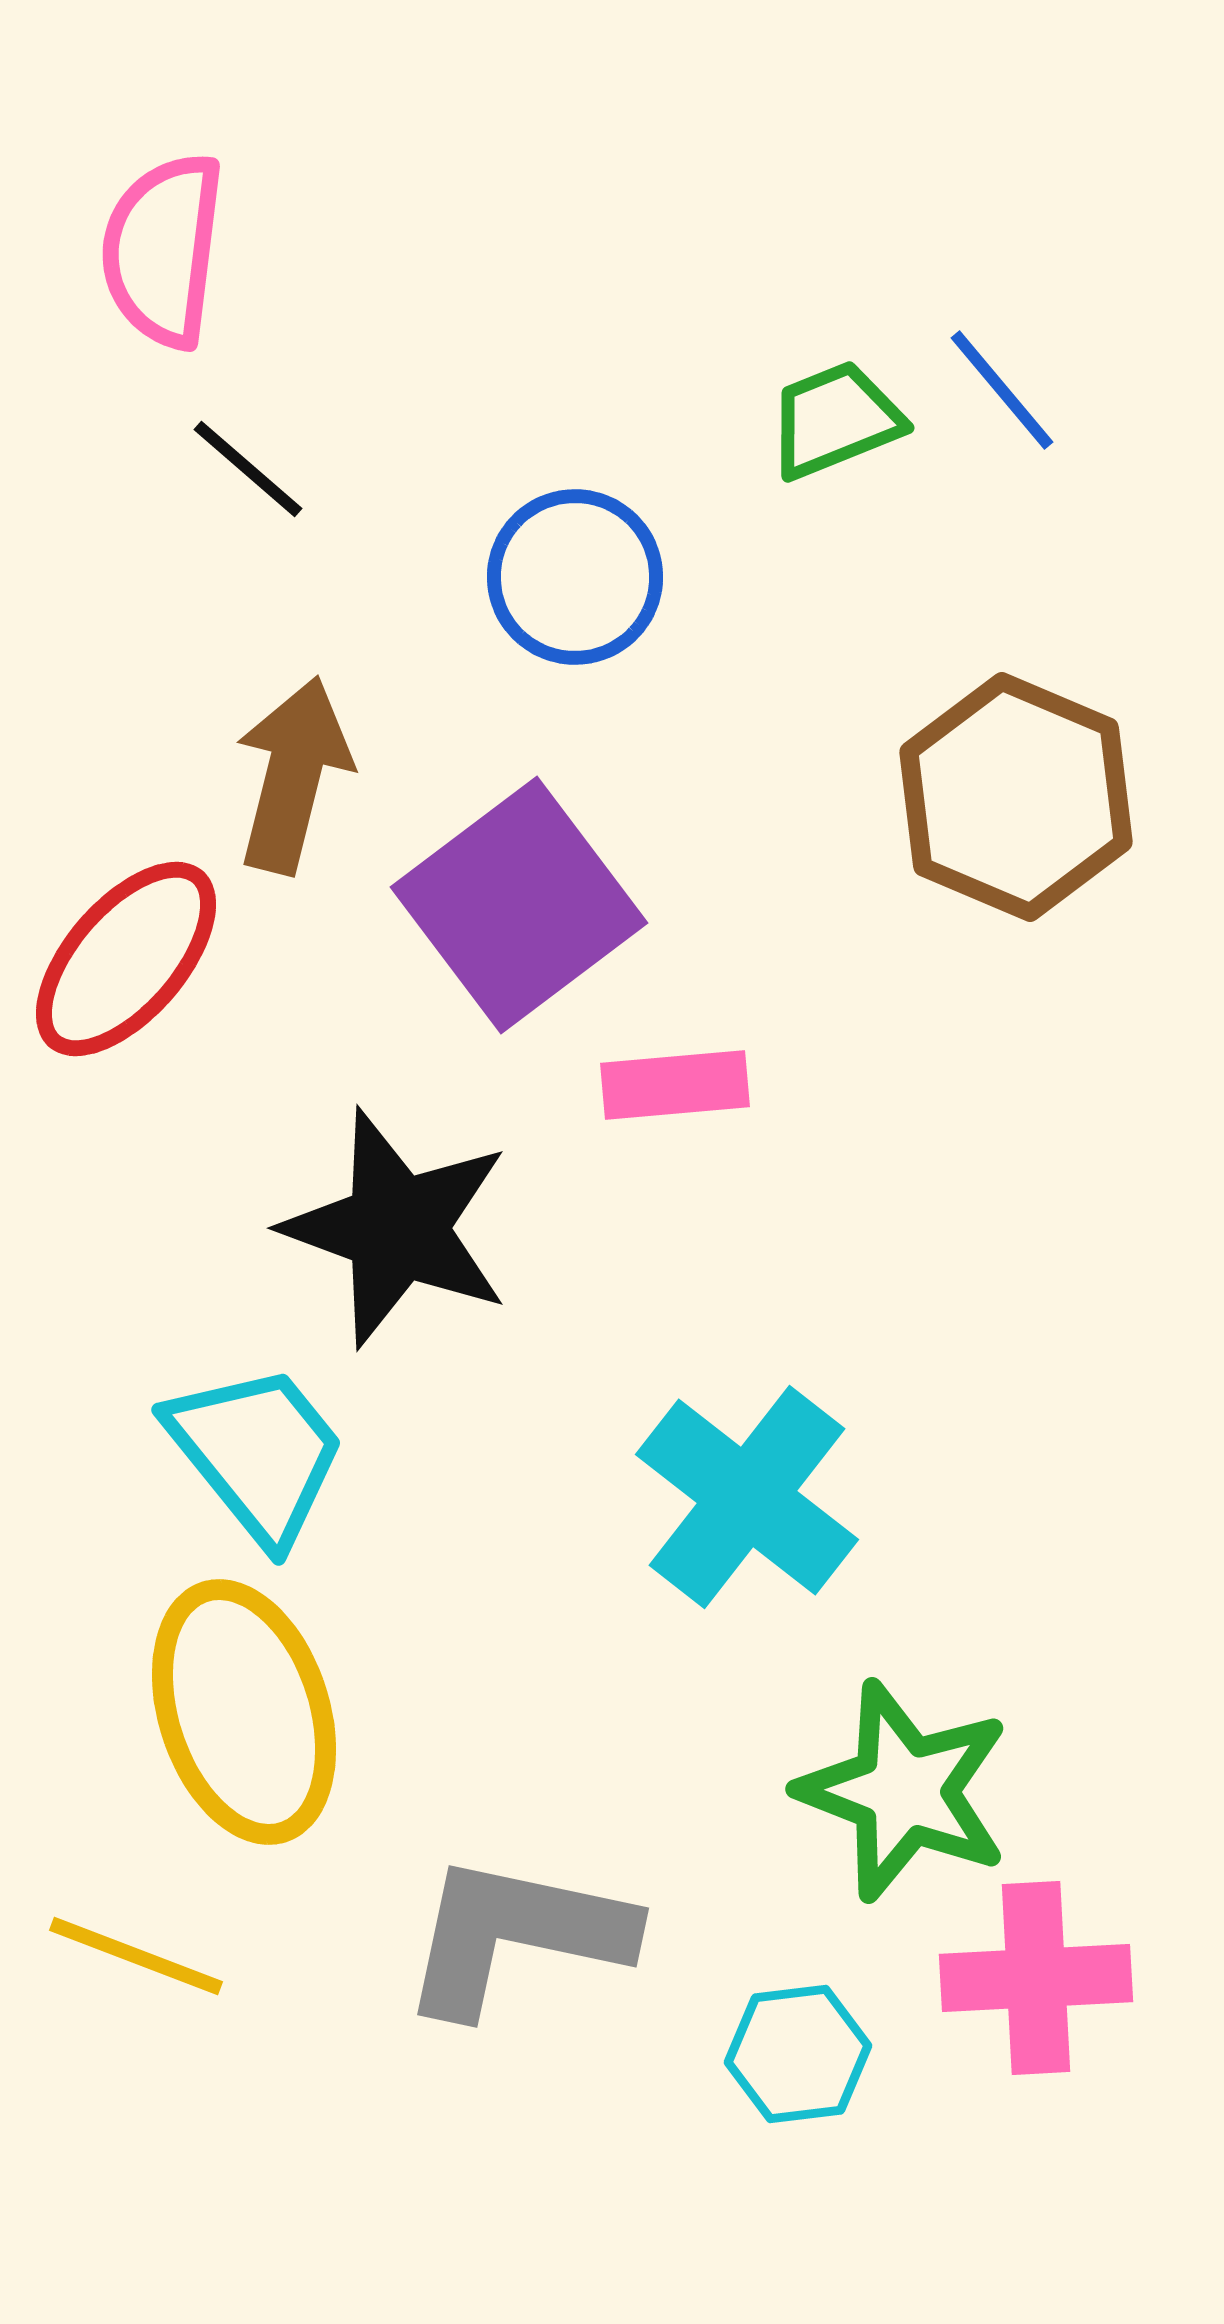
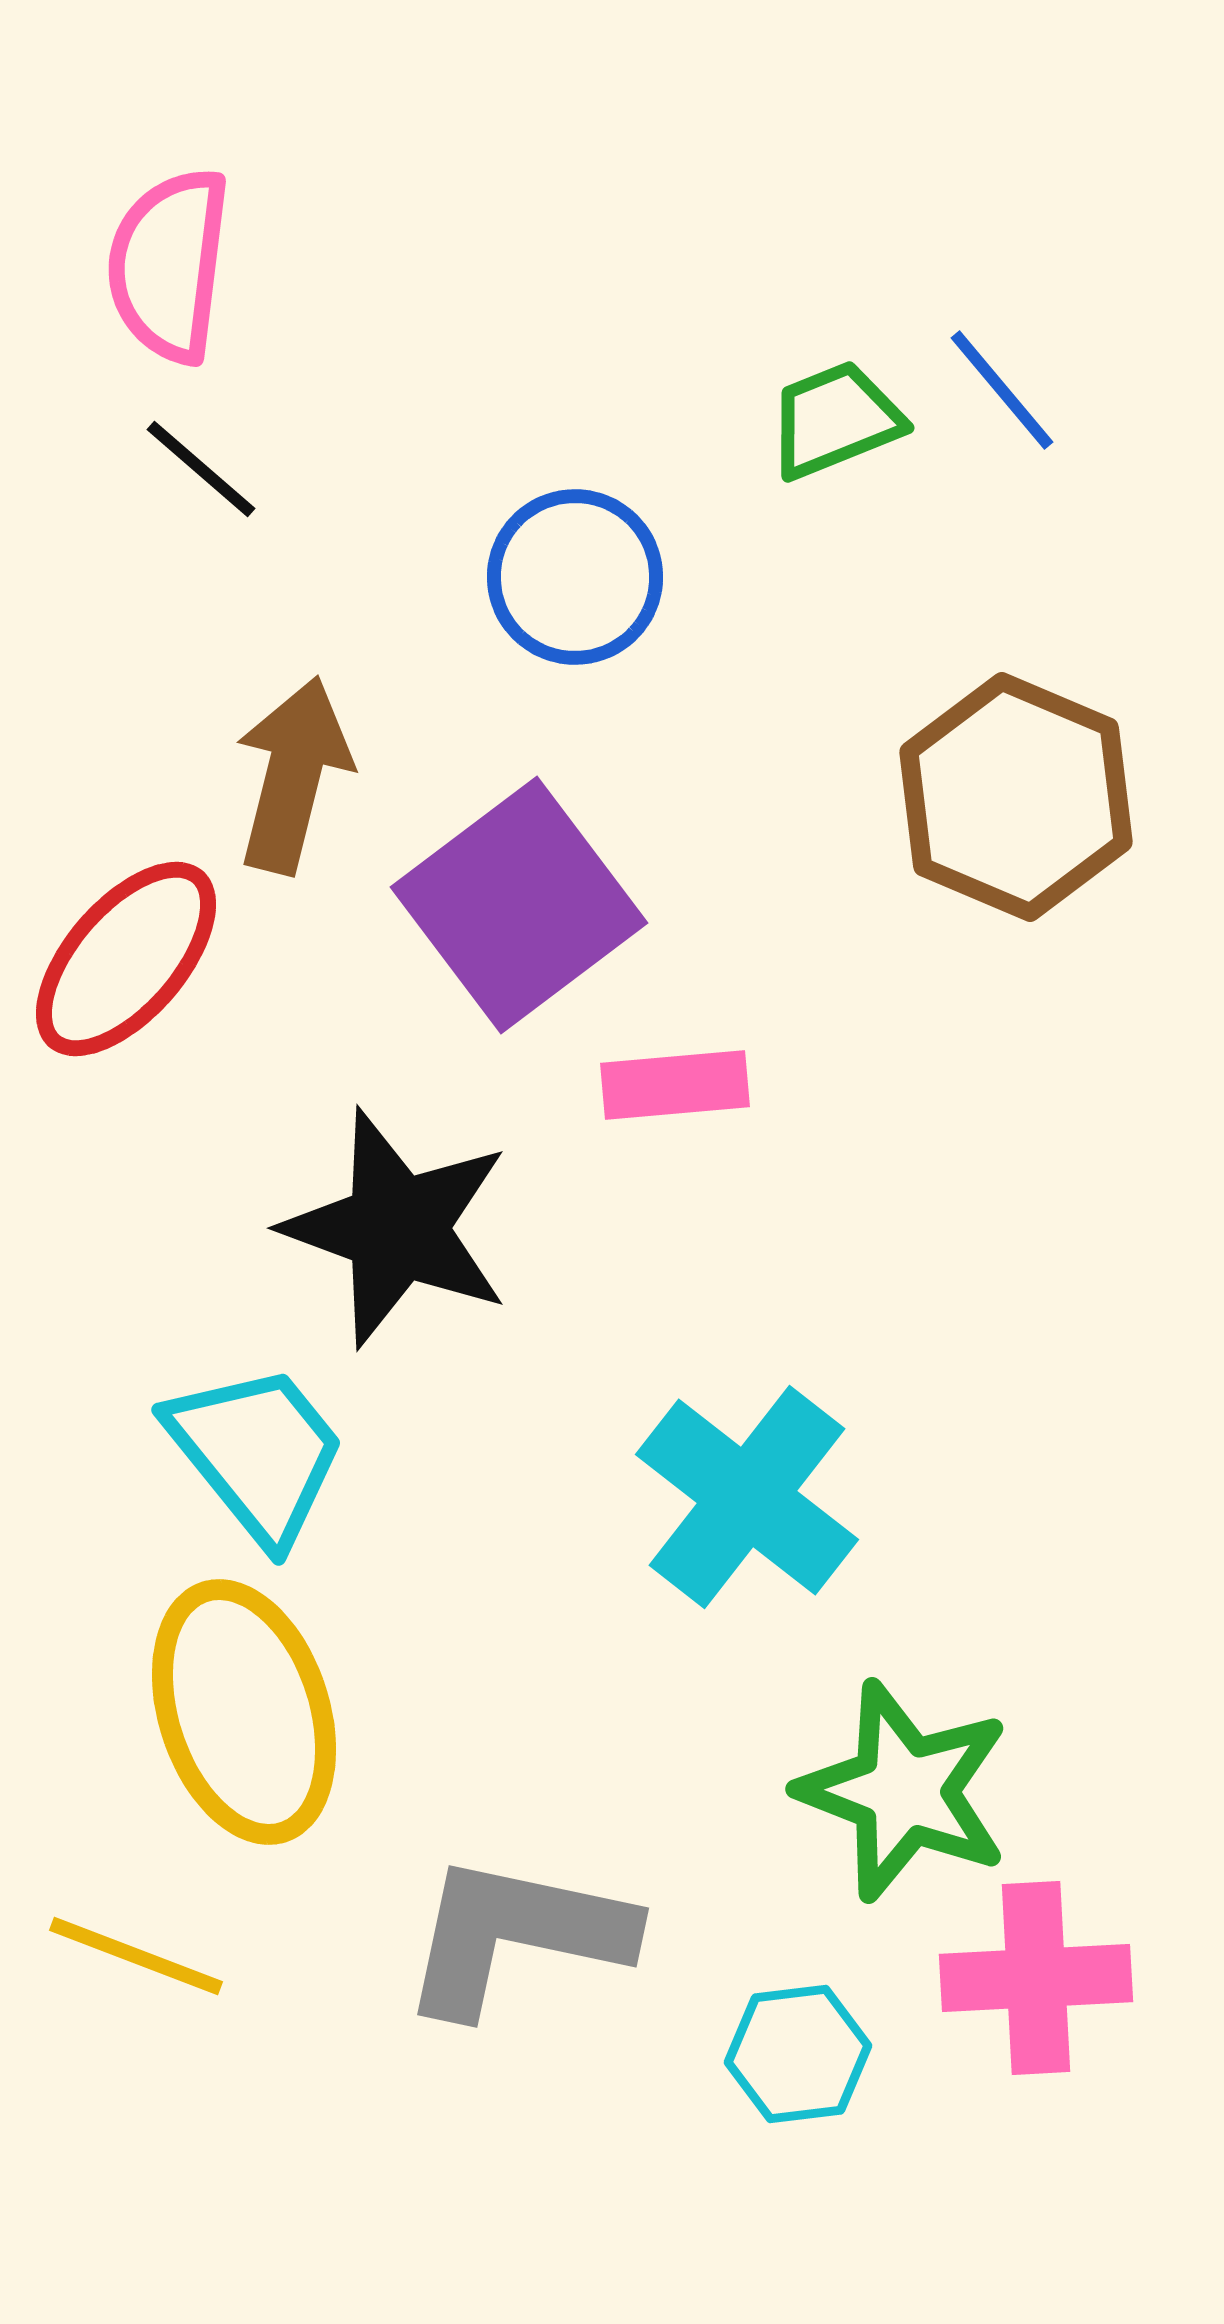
pink semicircle: moved 6 px right, 15 px down
black line: moved 47 px left
